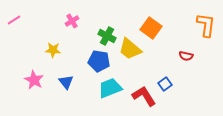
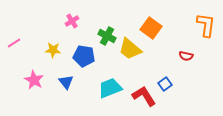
pink line: moved 23 px down
blue pentagon: moved 15 px left, 5 px up
